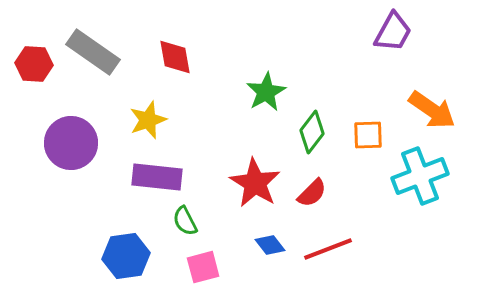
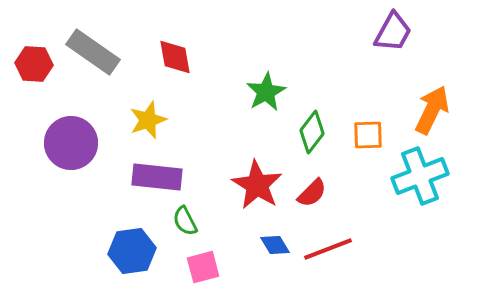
orange arrow: rotated 99 degrees counterclockwise
red star: moved 2 px right, 2 px down
blue diamond: moved 5 px right; rotated 8 degrees clockwise
blue hexagon: moved 6 px right, 5 px up
